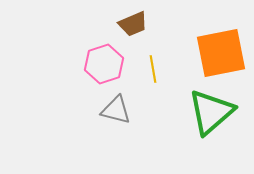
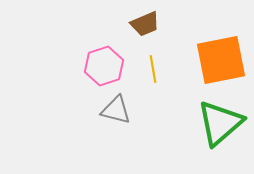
brown trapezoid: moved 12 px right
orange square: moved 7 px down
pink hexagon: moved 2 px down
green triangle: moved 9 px right, 11 px down
